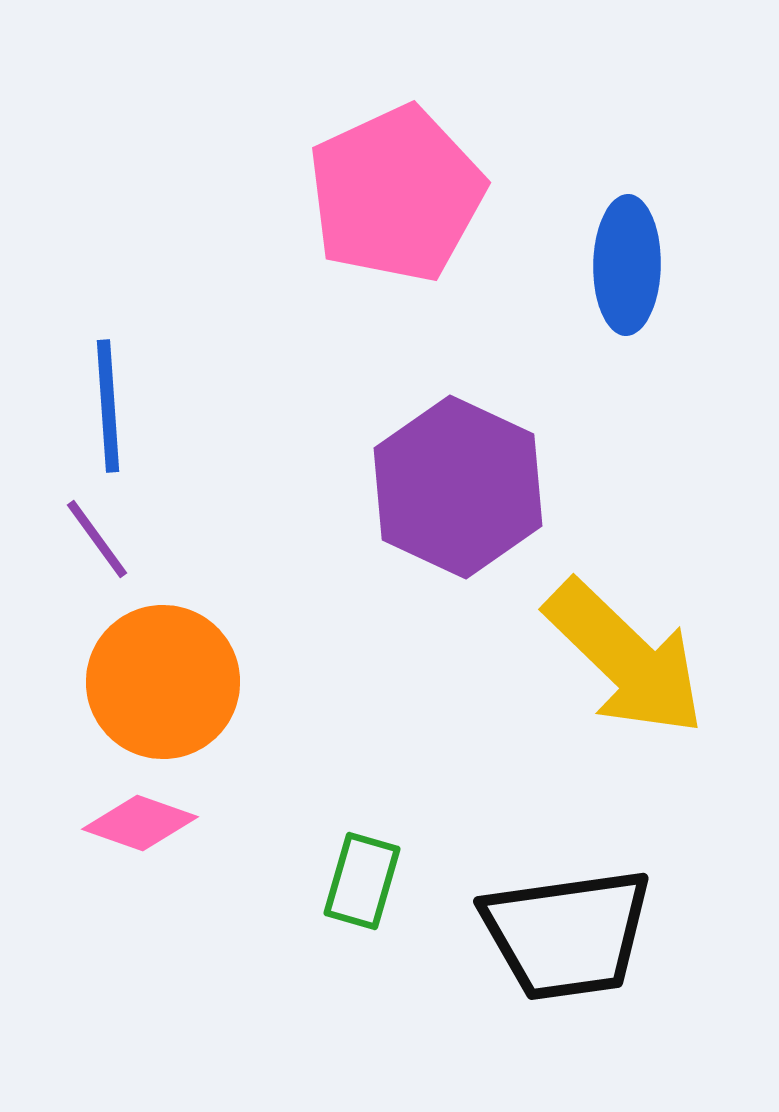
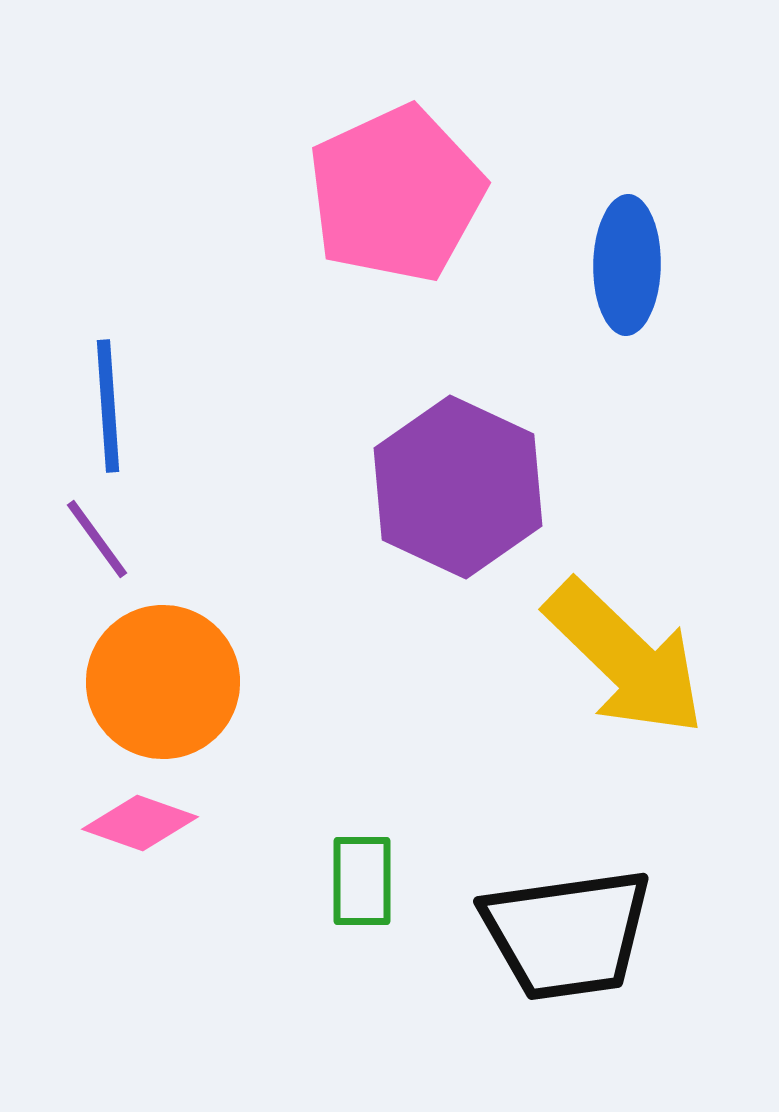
green rectangle: rotated 16 degrees counterclockwise
